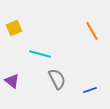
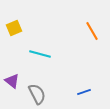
gray semicircle: moved 20 px left, 15 px down
blue line: moved 6 px left, 2 px down
